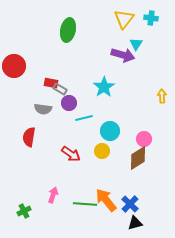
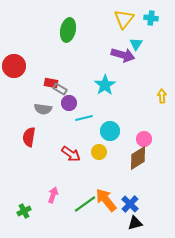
cyan star: moved 1 px right, 2 px up
yellow circle: moved 3 px left, 1 px down
green line: rotated 40 degrees counterclockwise
